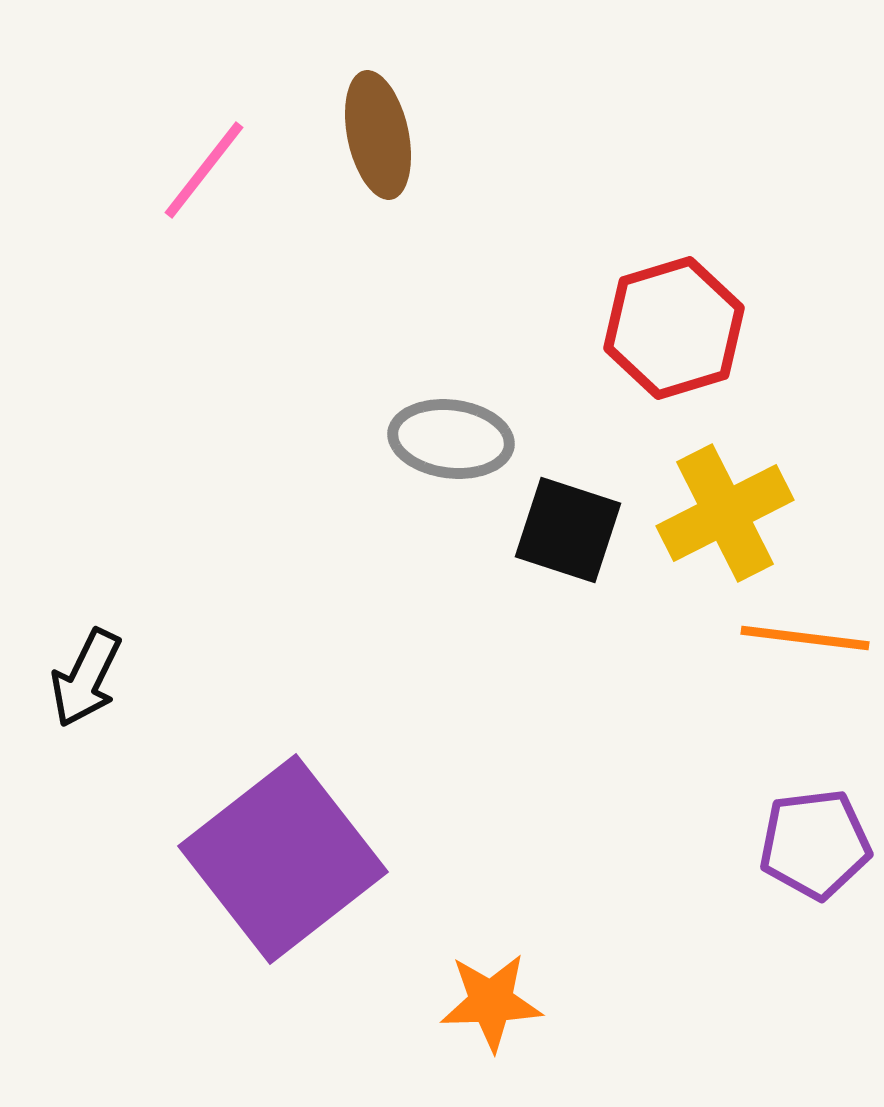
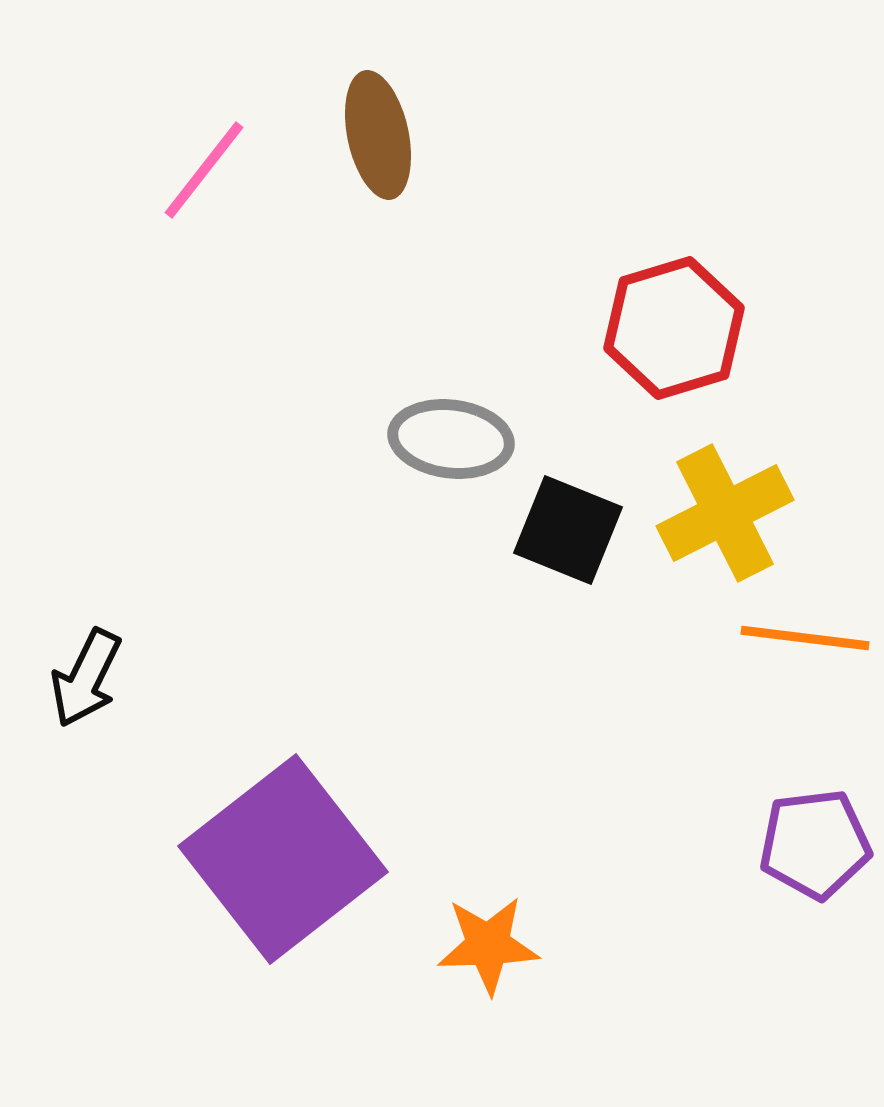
black square: rotated 4 degrees clockwise
orange star: moved 3 px left, 57 px up
